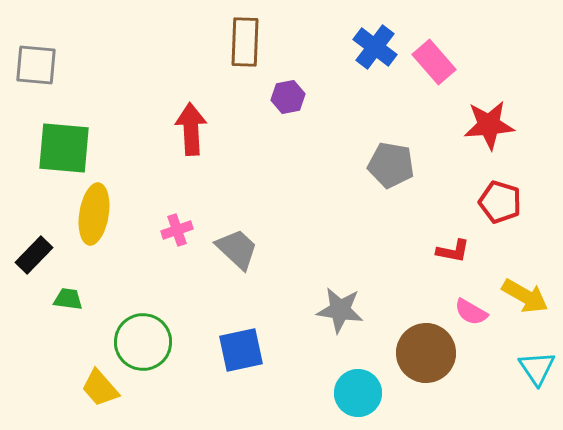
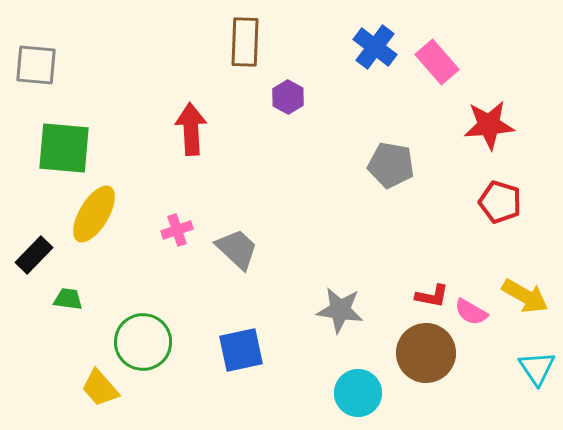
pink rectangle: moved 3 px right
purple hexagon: rotated 20 degrees counterclockwise
yellow ellipse: rotated 22 degrees clockwise
red L-shape: moved 21 px left, 45 px down
